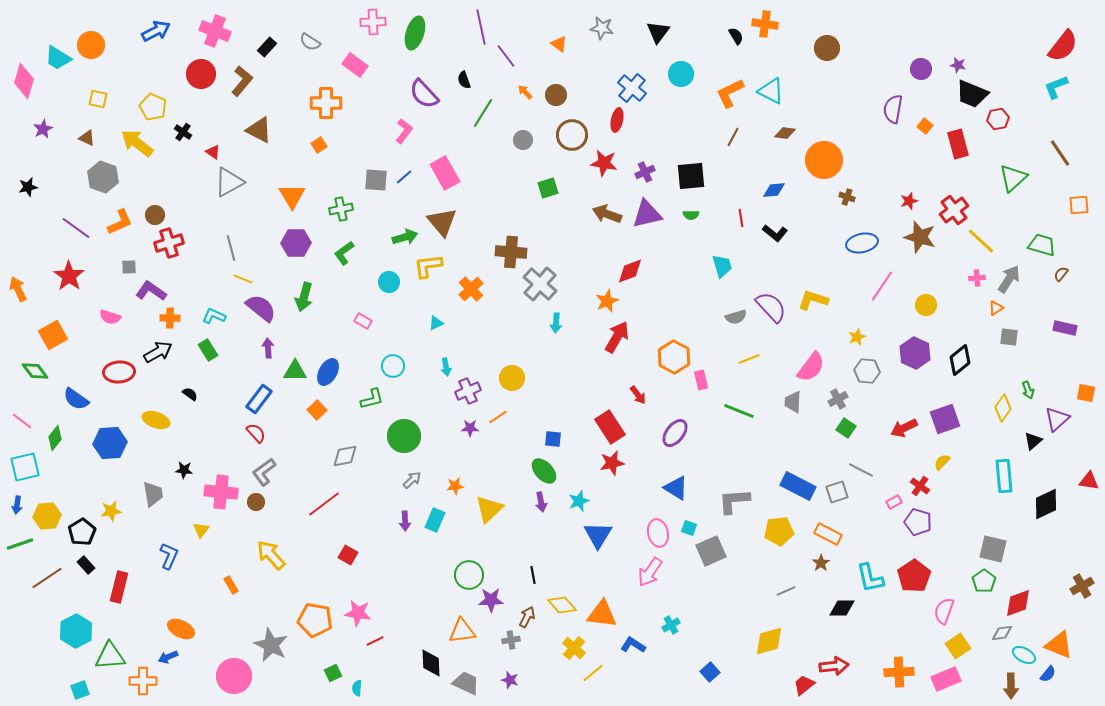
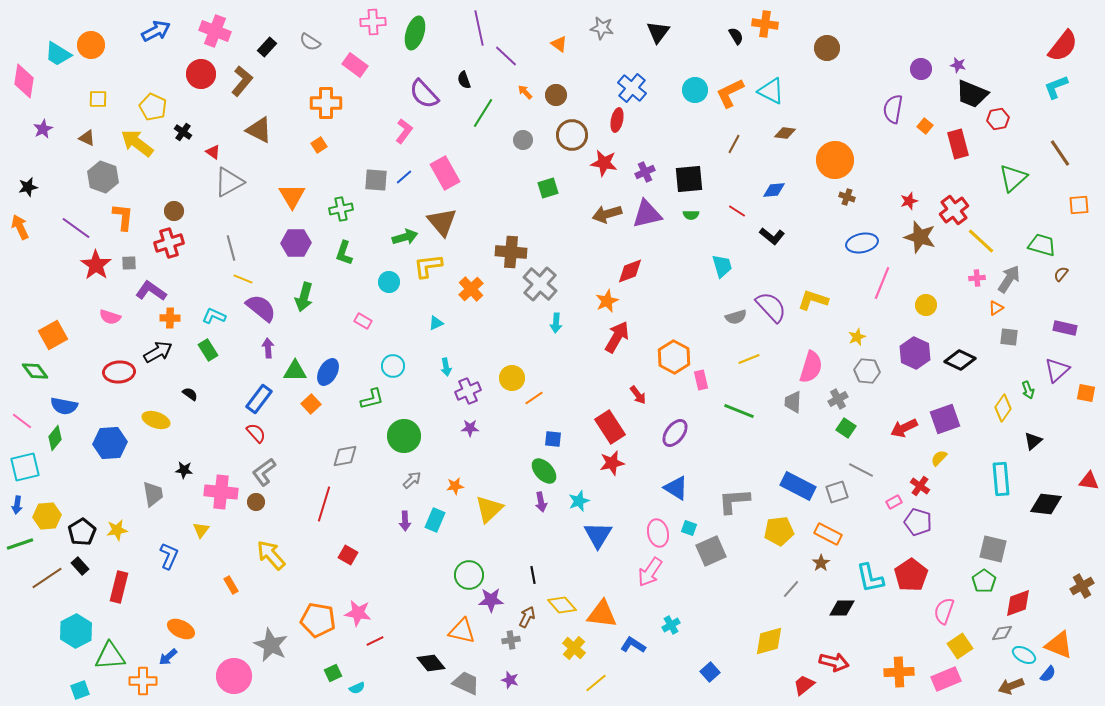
purple line at (481, 27): moved 2 px left, 1 px down
purple line at (506, 56): rotated 10 degrees counterclockwise
cyan trapezoid at (58, 58): moved 4 px up
cyan circle at (681, 74): moved 14 px right, 16 px down
pink diamond at (24, 81): rotated 8 degrees counterclockwise
yellow square at (98, 99): rotated 12 degrees counterclockwise
brown line at (733, 137): moved 1 px right, 7 px down
orange circle at (824, 160): moved 11 px right
black square at (691, 176): moved 2 px left, 3 px down
brown arrow at (607, 214): rotated 36 degrees counterclockwise
brown circle at (155, 215): moved 19 px right, 4 px up
red line at (741, 218): moved 4 px left, 7 px up; rotated 48 degrees counterclockwise
orange L-shape at (120, 222): moved 3 px right, 5 px up; rotated 60 degrees counterclockwise
black L-shape at (775, 233): moved 3 px left, 3 px down
green L-shape at (344, 253): rotated 35 degrees counterclockwise
gray square at (129, 267): moved 4 px up
red star at (69, 276): moved 27 px right, 11 px up
pink line at (882, 286): moved 3 px up; rotated 12 degrees counterclockwise
orange arrow at (18, 289): moved 2 px right, 62 px up
black diamond at (960, 360): rotated 64 degrees clockwise
pink semicircle at (811, 367): rotated 20 degrees counterclockwise
blue semicircle at (76, 399): moved 12 px left, 7 px down; rotated 24 degrees counterclockwise
orange square at (317, 410): moved 6 px left, 6 px up
orange line at (498, 417): moved 36 px right, 19 px up
purple triangle at (1057, 419): moved 49 px up
yellow semicircle at (942, 462): moved 3 px left, 4 px up
cyan rectangle at (1004, 476): moved 3 px left, 3 px down
red line at (324, 504): rotated 36 degrees counterclockwise
black diamond at (1046, 504): rotated 32 degrees clockwise
yellow star at (111, 511): moved 6 px right, 19 px down
black rectangle at (86, 565): moved 6 px left, 1 px down
red pentagon at (914, 576): moved 3 px left, 1 px up
gray line at (786, 591): moved 5 px right, 2 px up; rotated 24 degrees counterclockwise
orange pentagon at (315, 620): moved 3 px right
orange triangle at (462, 631): rotated 20 degrees clockwise
yellow square at (958, 646): moved 2 px right
blue arrow at (168, 657): rotated 18 degrees counterclockwise
black diamond at (431, 663): rotated 36 degrees counterclockwise
red arrow at (834, 666): moved 4 px up; rotated 20 degrees clockwise
yellow line at (593, 673): moved 3 px right, 10 px down
brown arrow at (1011, 686): rotated 70 degrees clockwise
cyan semicircle at (357, 688): rotated 119 degrees counterclockwise
